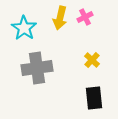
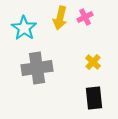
yellow cross: moved 1 px right, 2 px down
